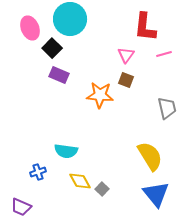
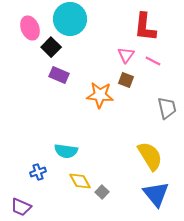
black square: moved 1 px left, 1 px up
pink line: moved 11 px left, 7 px down; rotated 42 degrees clockwise
gray square: moved 3 px down
